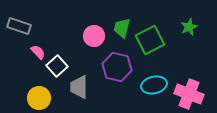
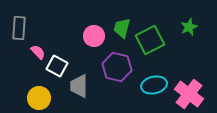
gray rectangle: moved 2 px down; rotated 75 degrees clockwise
white square: rotated 20 degrees counterclockwise
gray trapezoid: moved 1 px up
pink cross: rotated 16 degrees clockwise
